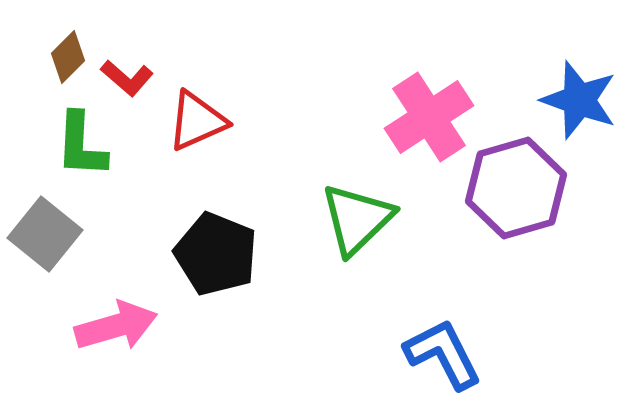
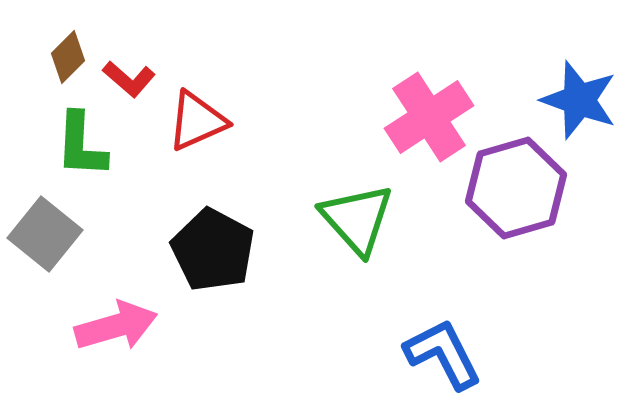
red L-shape: moved 2 px right, 1 px down
green triangle: rotated 28 degrees counterclockwise
black pentagon: moved 3 px left, 4 px up; rotated 6 degrees clockwise
